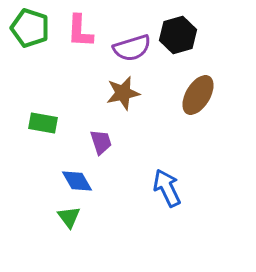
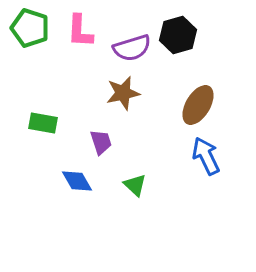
brown ellipse: moved 10 px down
blue arrow: moved 39 px right, 32 px up
green triangle: moved 66 px right, 32 px up; rotated 10 degrees counterclockwise
